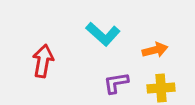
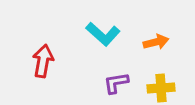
orange arrow: moved 1 px right, 8 px up
